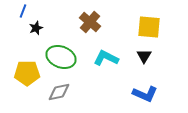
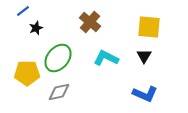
blue line: rotated 32 degrees clockwise
green ellipse: moved 3 px left, 1 px down; rotated 72 degrees counterclockwise
